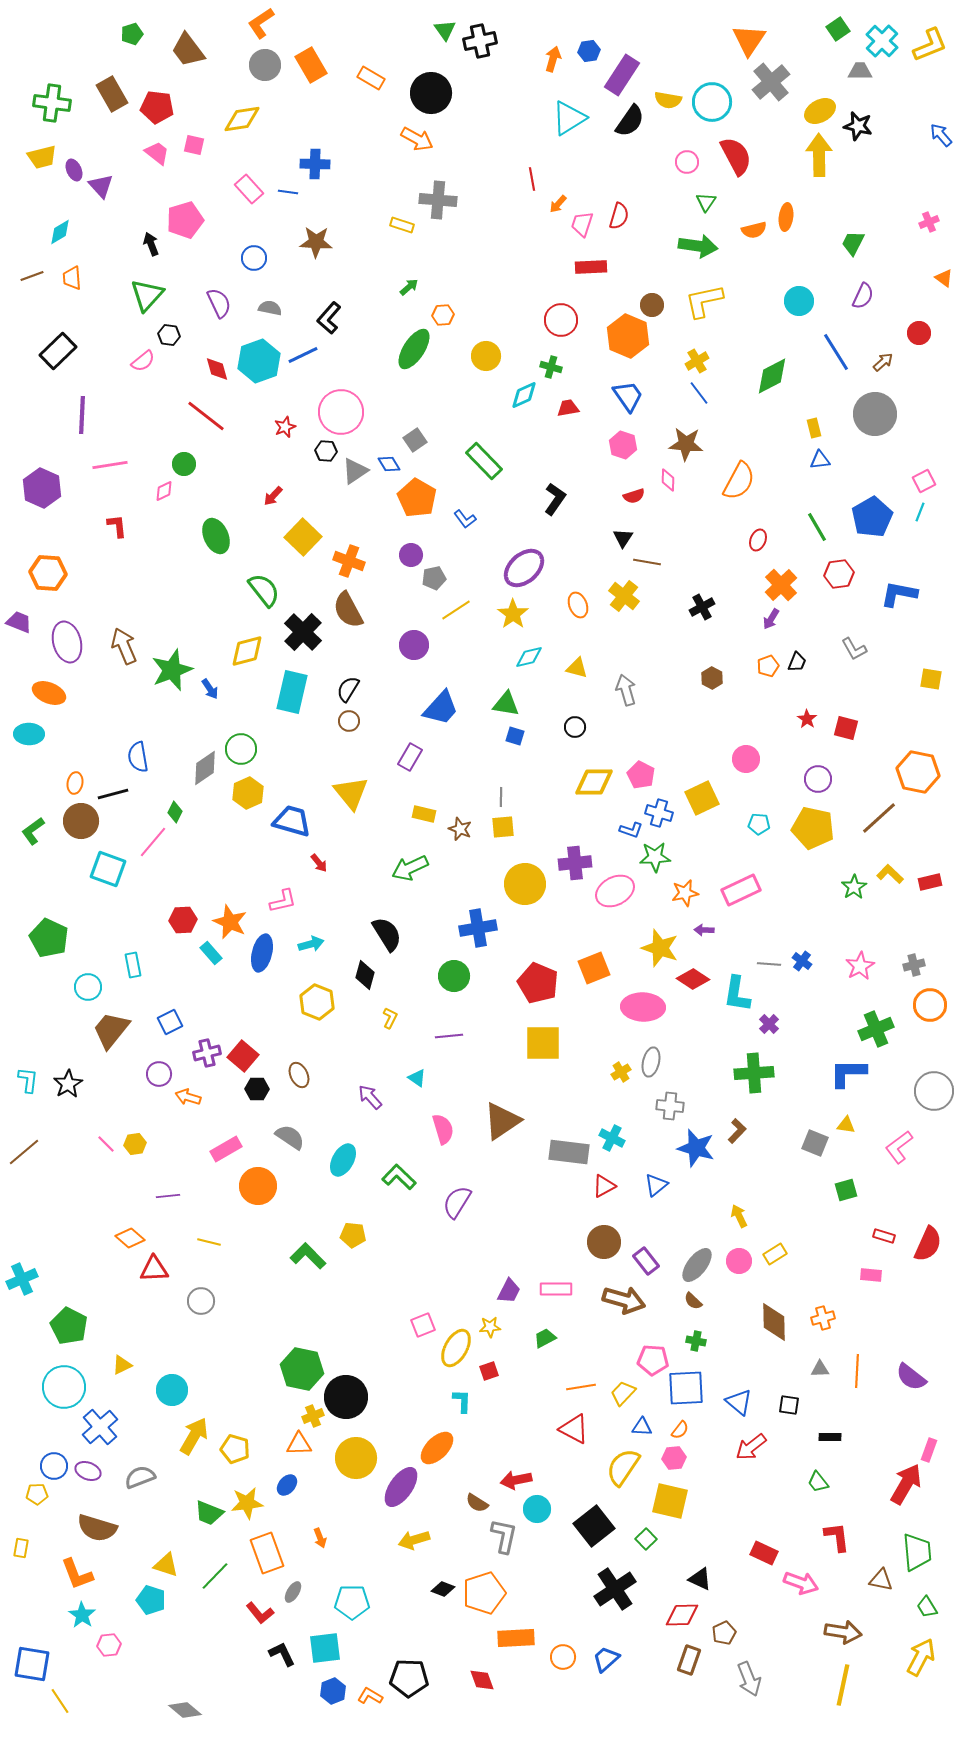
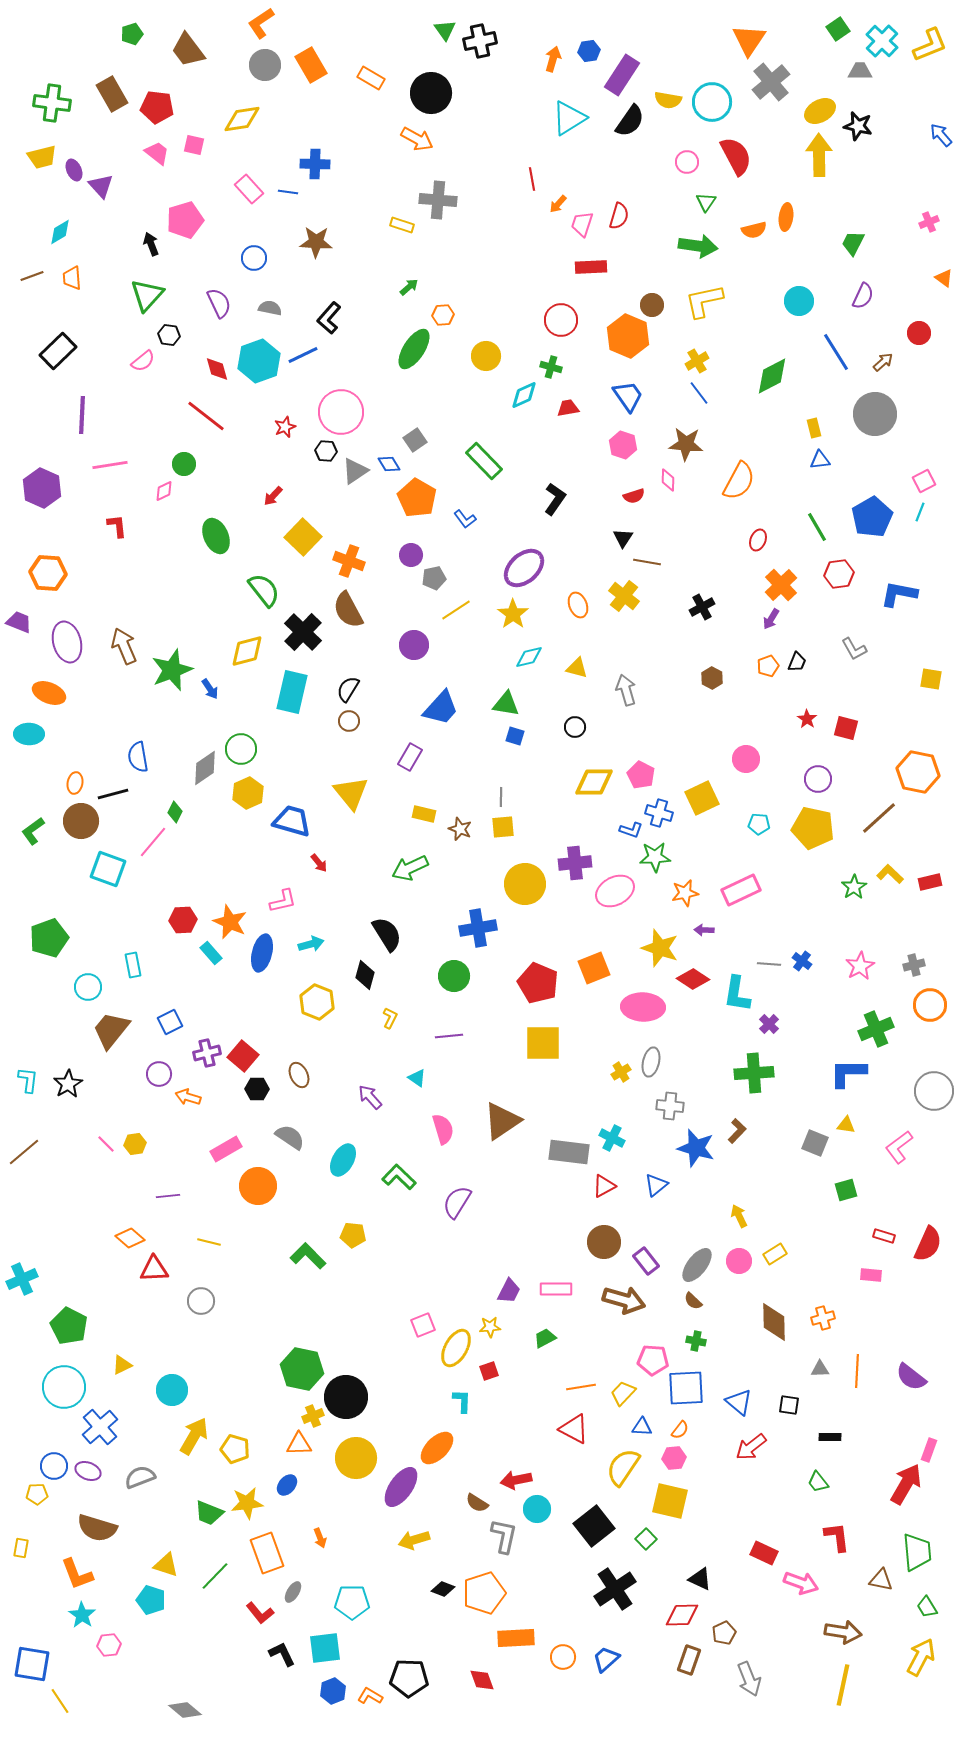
green pentagon at (49, 938): rotated 27 degrees clockwise
